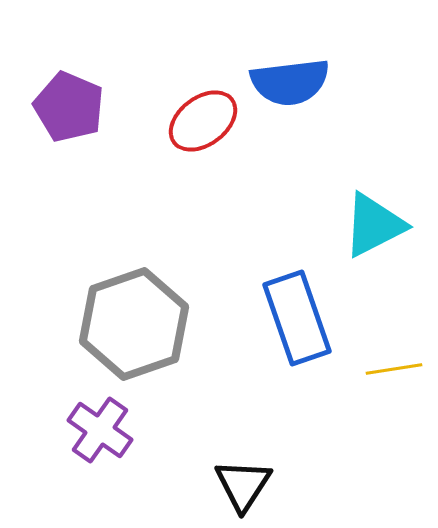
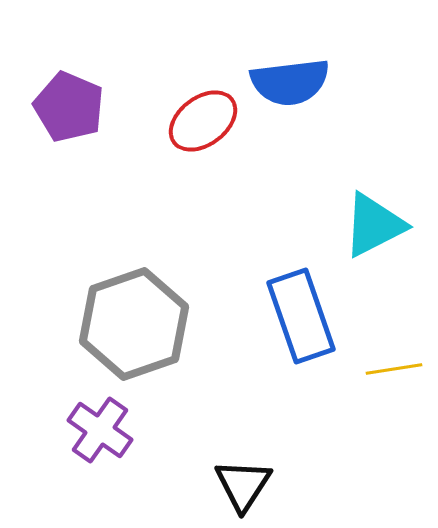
blue rectangle: moved 4 px right, 2 px up
